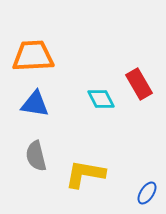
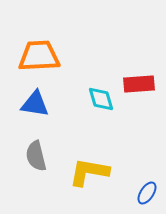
orange trapezoid: moved 6 px right
red rectangle: rotated 64 degrees counterclockwise
cyan diamond: rotated 12 degrees clockwise
yellow L-shape: moved 4 px right, 2 px up
